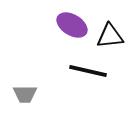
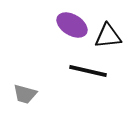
black triangle: moved 2 px left
gray trapezoid: rotated 15 degrees clockwise
